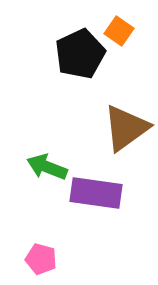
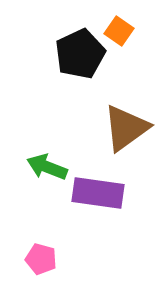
purple rectangle: moved 2 px right
